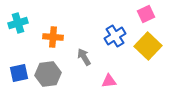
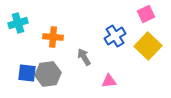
blue square: moved 8 px right; rotated 18 degrees clockwise
